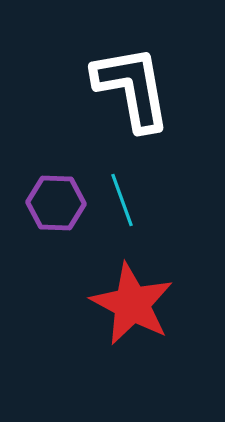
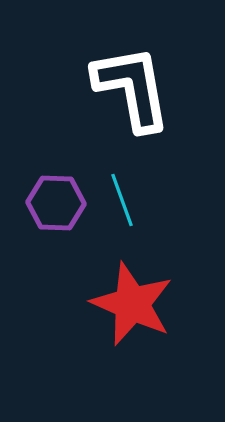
red star: rotated 4 degrees counterclockwise
